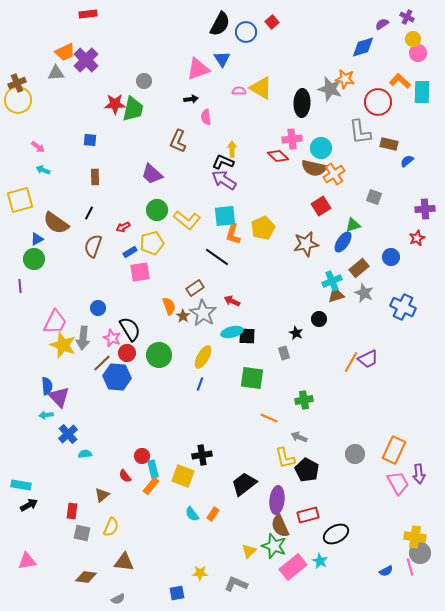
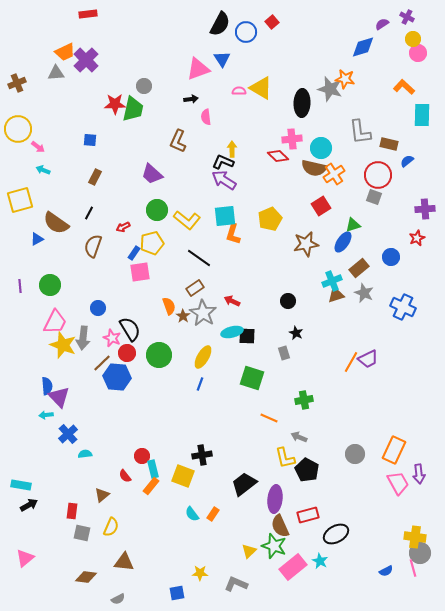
gray circle at (144, 81): moved 5 px down
orange L-shape at (400, 81): moved 4 px right, 6 px down
cyan rectangle at (422, 92): moved 23 px down
yellow circle at (18, 100): moved 29 px down
red circle at (378, 102): moved 73 px down
brown rectangle at (95, 177): rotated 28 degrees clockwise
yellow pentagon at (263, 228): moved 7 px right, 9 px up
blue rectangle at (130, 252): moved 4 px right, 1 px down; rotated 24 degrees counterclockwise
black line at (217, 257): moved 18 px left, 1 px down
green circle at (34, 259): moved 16 px right, 26 px down
black circle at (319, 319): moved 31 px left, 18 px up
green square at (252, 378): rotated 10 degrees clockwise
purple ellipse at (277, 500): moved 2 px left, 1 px up
pink triangle at (27, 561): moved 2 px left, 3 px up; rotated 30 degrees counterclockwise
pink line at (410, 567): moved 3 px right, 1 px down
